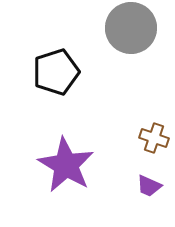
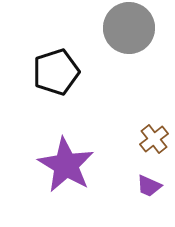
gray circle: moved 2 px left
brown cross: moved 1 px down; rotated 32 degrees clockwise
